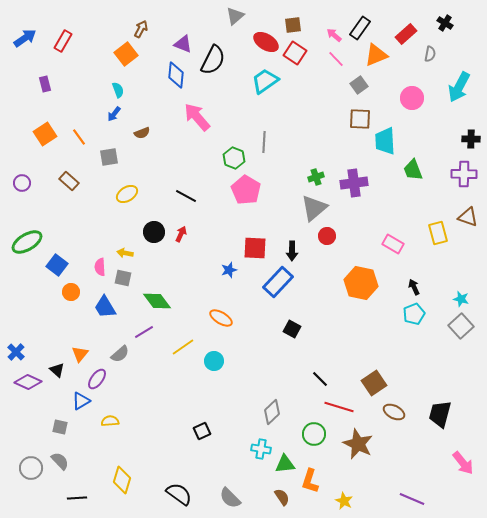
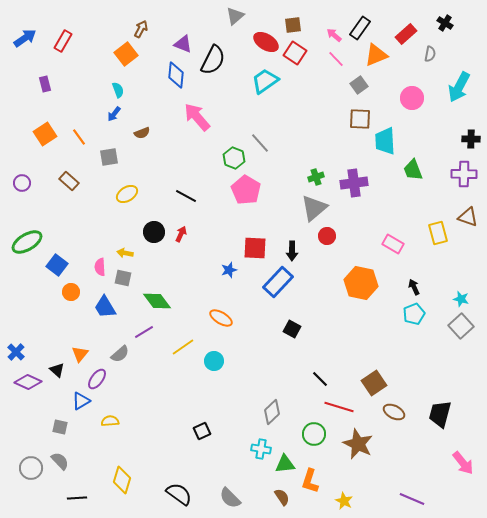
gray line at (264, 142): moved 4 px left, 1 px down; rotated 45 degrees counterclockwise
